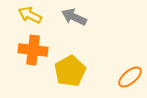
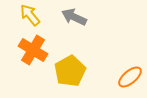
yellow arrow: rotated 25 degrees clockwise
orange cross: rotated 24 degrees clockwise
